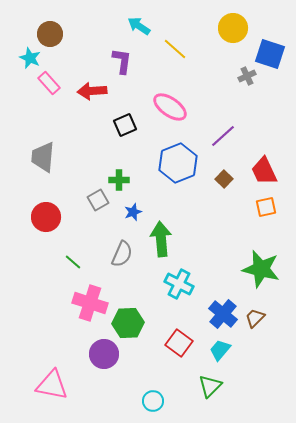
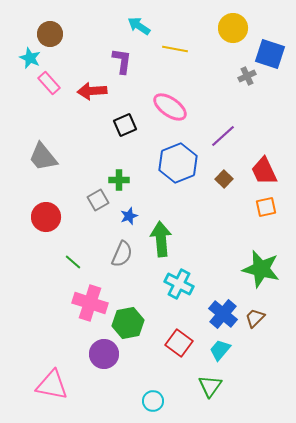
yellow line: rotated 30 degrees counterclockwise
gray trapezoid: rotated 44 degrees counterclockwise
blue star: moved 4 px left, 4 px down
green hexagon: rotated 8 degrees counterclockwise
green triangle: rotated 10 degrees counterclockwise
